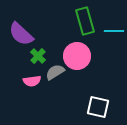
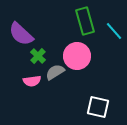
cyan line: rotated 48 degrees clockwise
